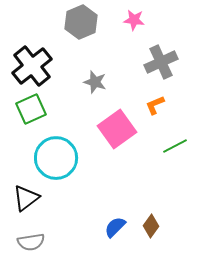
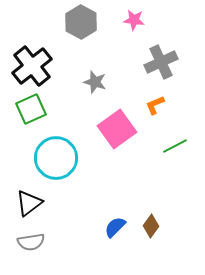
gray hexagon: rotated 8 degrees counterclockwise
black triangle: moved 3 px right, 5 px down
